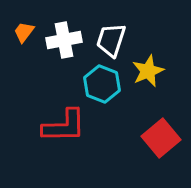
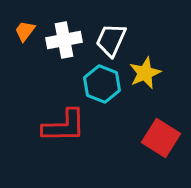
orange trapezoid: moved 1 px right, 1 px up
white trapezoid: rotated 6 degrees clockwise
yellow star: moved 3 px left, 2 px down
red square: rotated 18 degrees counterclockwise
